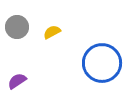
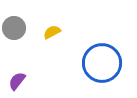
gray circle: moved 3 px left, 1 px down
purple semicircle: rotated 18 degrees counterclockwise
